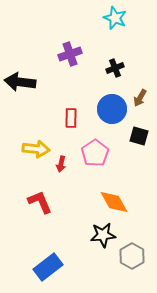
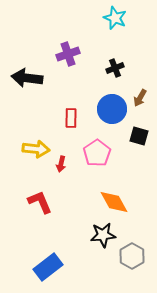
purple cross: moved 2 px left
black arrow: moved 7 px right, 4 px up
pink pentagon: moved 2 px right
